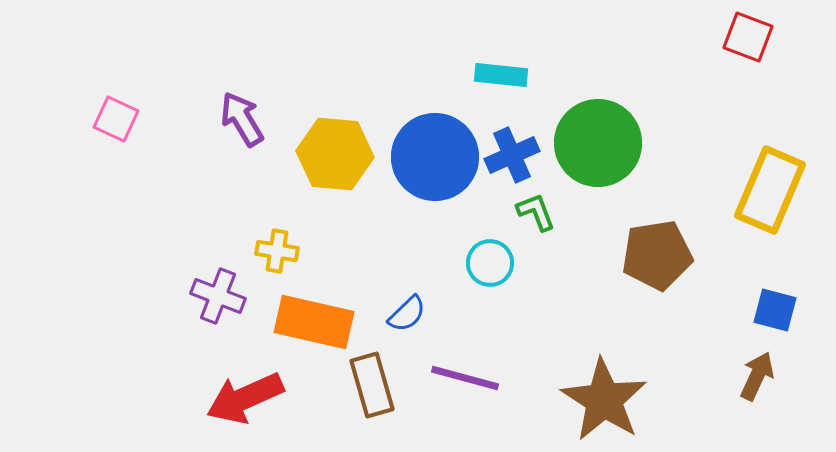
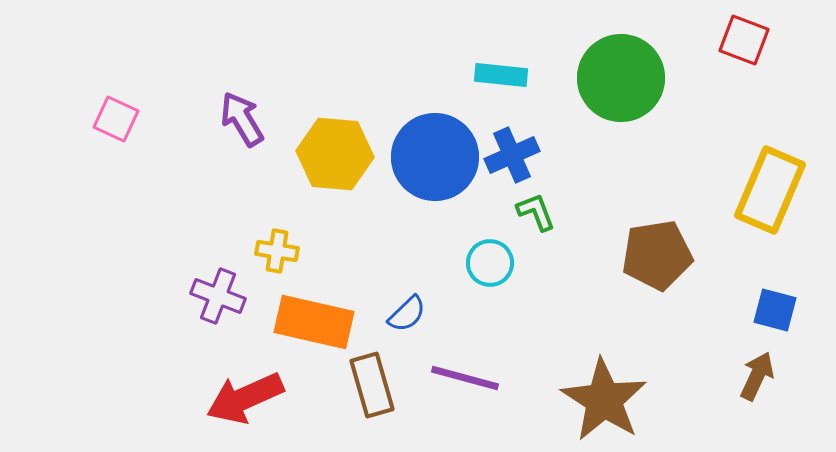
red square: moved 4 px left, 3 px down
green circle: moved 23 px right, 65 px up
